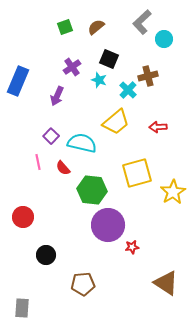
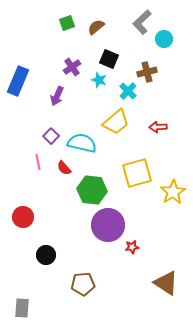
green square: moved 2 px right, 4 px up
brown cross: moved 1 px left, 4 px up
cyan cross: moved 1 px down
red semicircle: moved 1 px right
